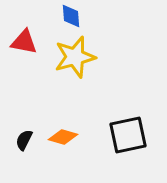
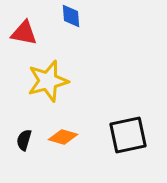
red triangle: moved 9 px up
yellow star: moved 27 px left, 24 px down
black semicircle: rotated 10 degrees counterclockwise
